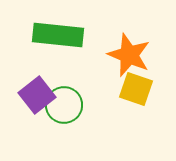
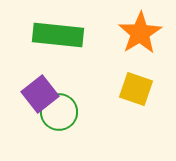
orange star: moved 11 px right, 22 px up; rotated 18 degrees clockwise
purple square: moved 3 px right, 1 px up
green circle: moved 5 px left, 7 px down
